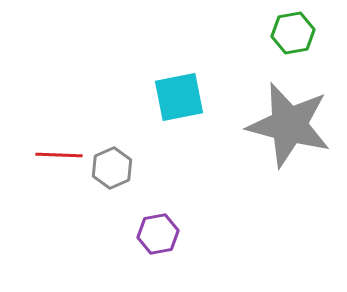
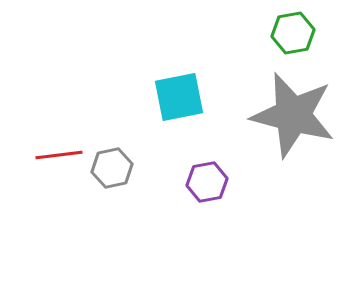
gray star: moved 4 px right, 10 px up
red line: rotated 9 degrees counterclockwise
gray hexagon: rotated 12 degrees clockwise
purple hexagon: moved 49 px right, 52 px up
